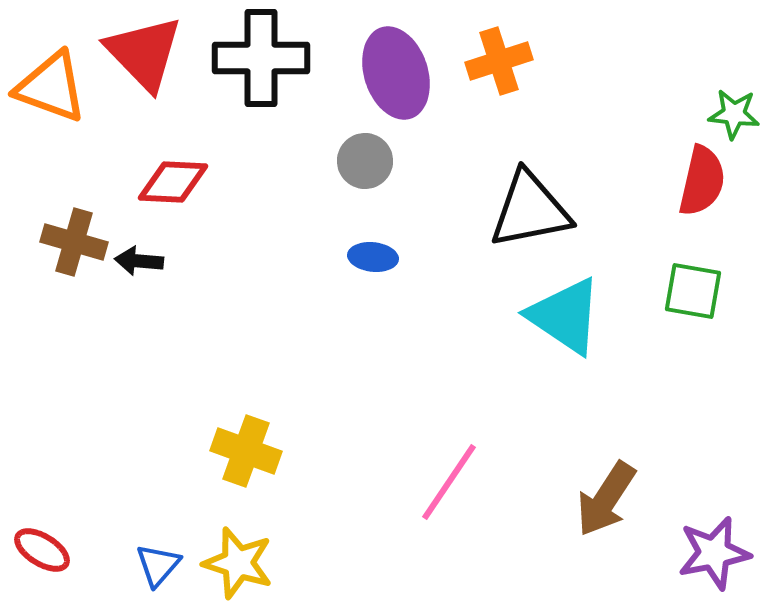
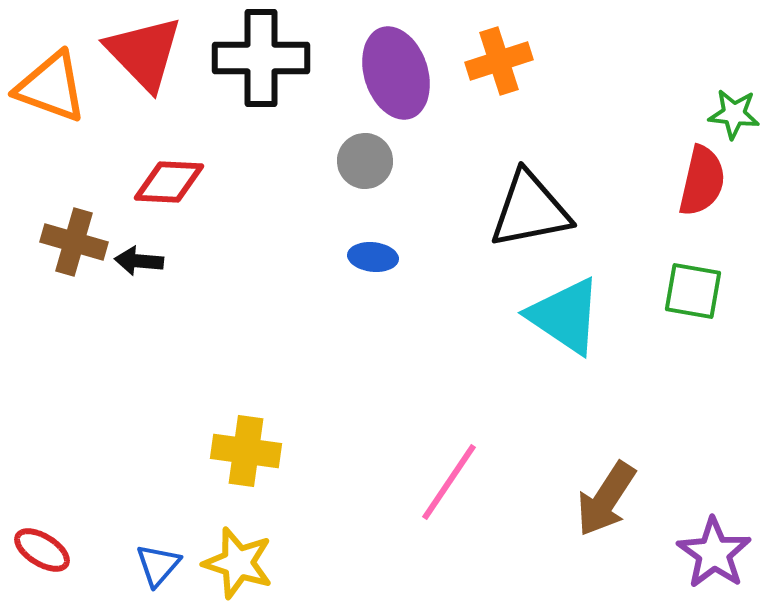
red diamond: moved 4 px left
yellow cross: rotated 12 degrees counterclockwise
purple star: rotated 26 degrees counterclockwise
